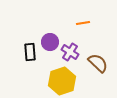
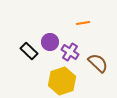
black rectangle: moved 1 px left, 1 px up; rotated 42 degrees counterclockwise
